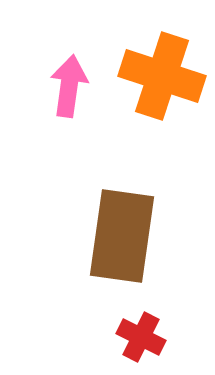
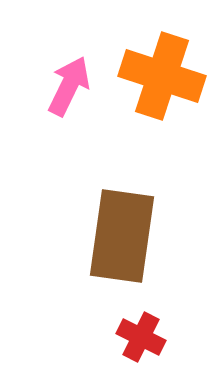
pink arrow: rotated 18 degrees clockwise
